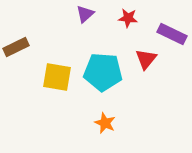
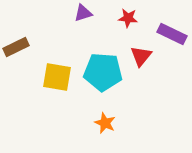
purple triangle: moved 2 px left, 1 px up; rotated 24 degrees clockwise
red triangle: moved 5 px left, 3 px up
